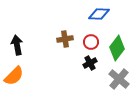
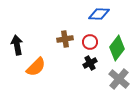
red circle: moved 1 px left
orange semicircle: moved 22 px right, 9 px up
